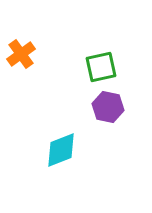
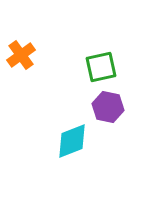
orange cross: moved 1 px down
cyan diamond: moved 11 px right, 9 px up
